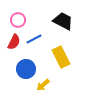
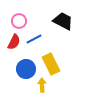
pink circle: moved 1 px right, 1 px down
yellow rectangle: moved 10 px left, 7 px down
yellow arrow: moved 1 px left; rotated 128 degrees clockwise
